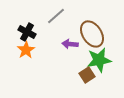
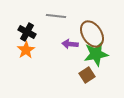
gray line: rotated 48 degrees clockwise
green star: moved 3 px left, 6 px up
